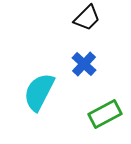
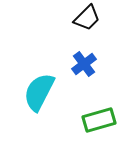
blue cross: rotated 10 degrees clockwise
green rectangle: moved 6 px left, 6 px down; rotated 12 degrees clockwise
